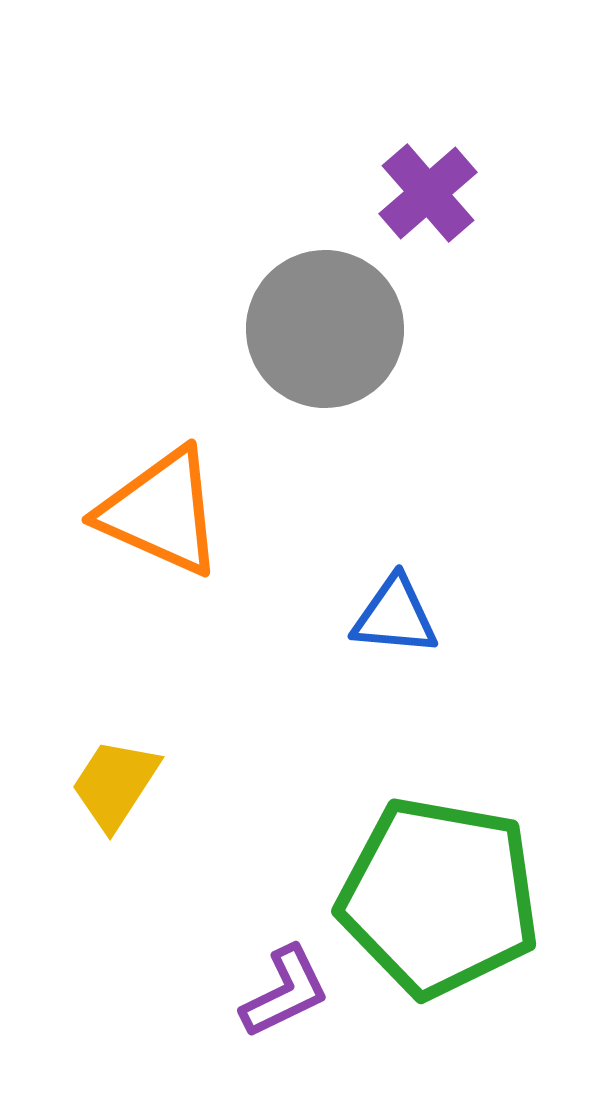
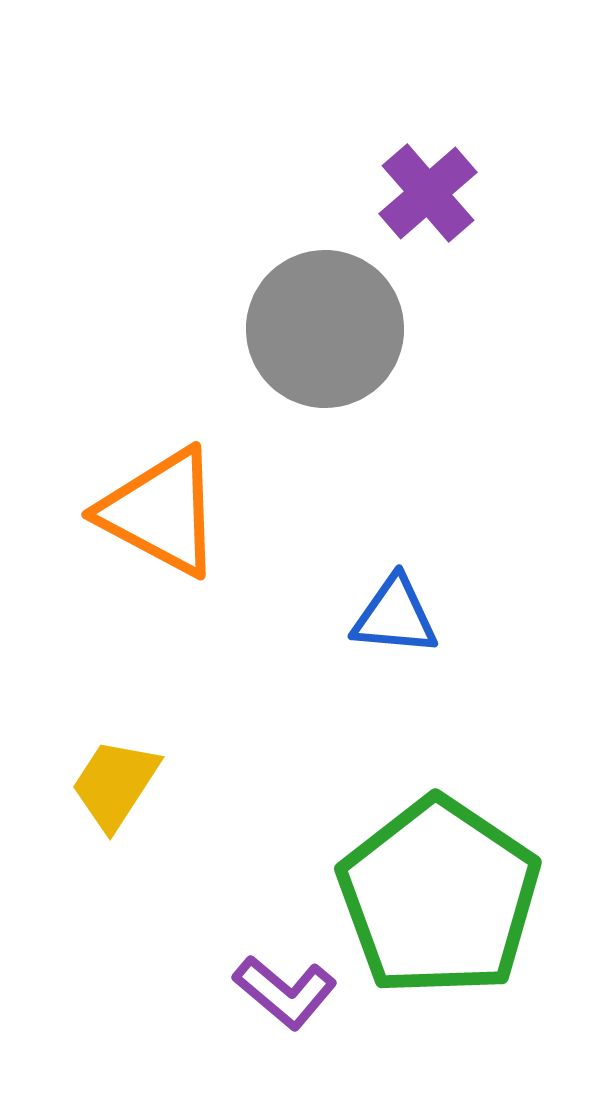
orange triangle: rotated 4 degrees clockwise
green pentagon: rotated 24 degrees clockwise
purple L-shape: rotated 66 degrees clockwise
